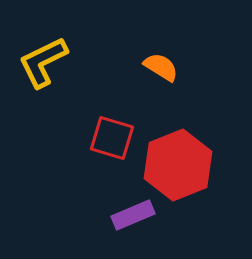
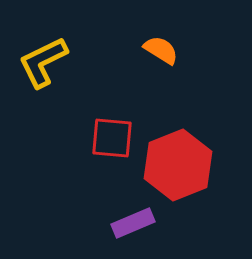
orange semicircle: moved 17 px up
red square: rotated 12 degrees counterclockwise
purple rectangle: moved 8 px down
